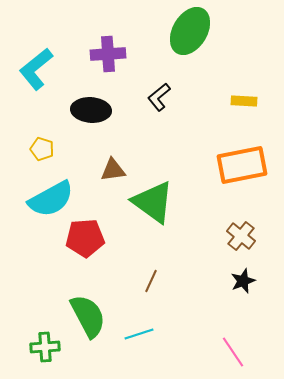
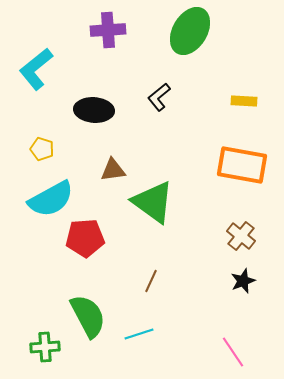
purple cross: moved 24 px up
black ellipse: moved 3 px right
orange rectangle: rotated 21 degrees clockwise
